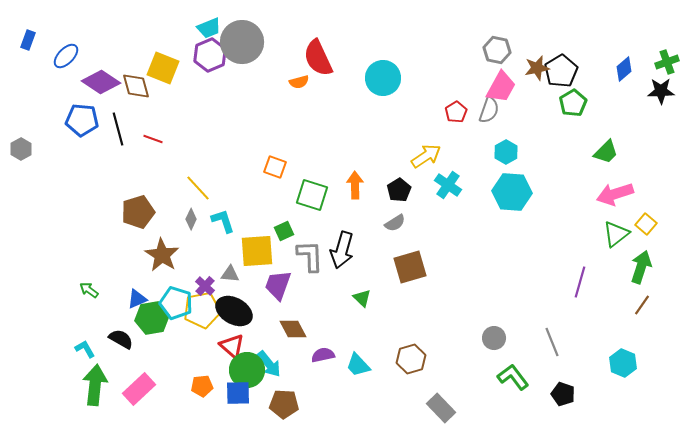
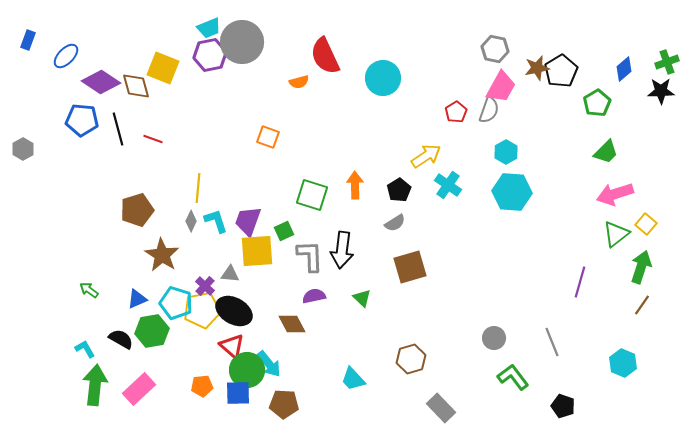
gray hexagon at (497, 50): moved 2 px left, 1 px up
purple hexagon at (210, 55): rotated 12 degrees clockwise
red semicircle at (318, 58): moved 7 px right, 2 px up
green pentagon at (573, 103): moved 24 px right
gray hexagon at (21, 149): moved 2 px right
orange square at (275, 167): moved 7 px left, 30 px up
yellow line at (198, 188): rotated 48 degrees clockwise
brown pentagon at (138, 212): moved 1 px left, 2 px up
gray diamond at (191, 219): moved 2 px down
cyan L-shape at (223, 221): moved 7 px left
black arrow at (342, 250): rotated 9 degrees counterclockwise
purple trapezoid at (278, 285): moved 30 px left, 64 px up
green hexagon at (152, 318): moved 13 px down
brown diamond at (293, 329): moved 1 px left, 5 px up
purple semicircle at (323, 355): moved 9 px left, 59 px up
cyan trapezoid at (358, 365): moved 5 px left, 14 px down
black pentagon at (563, 394): moved 12 px down
